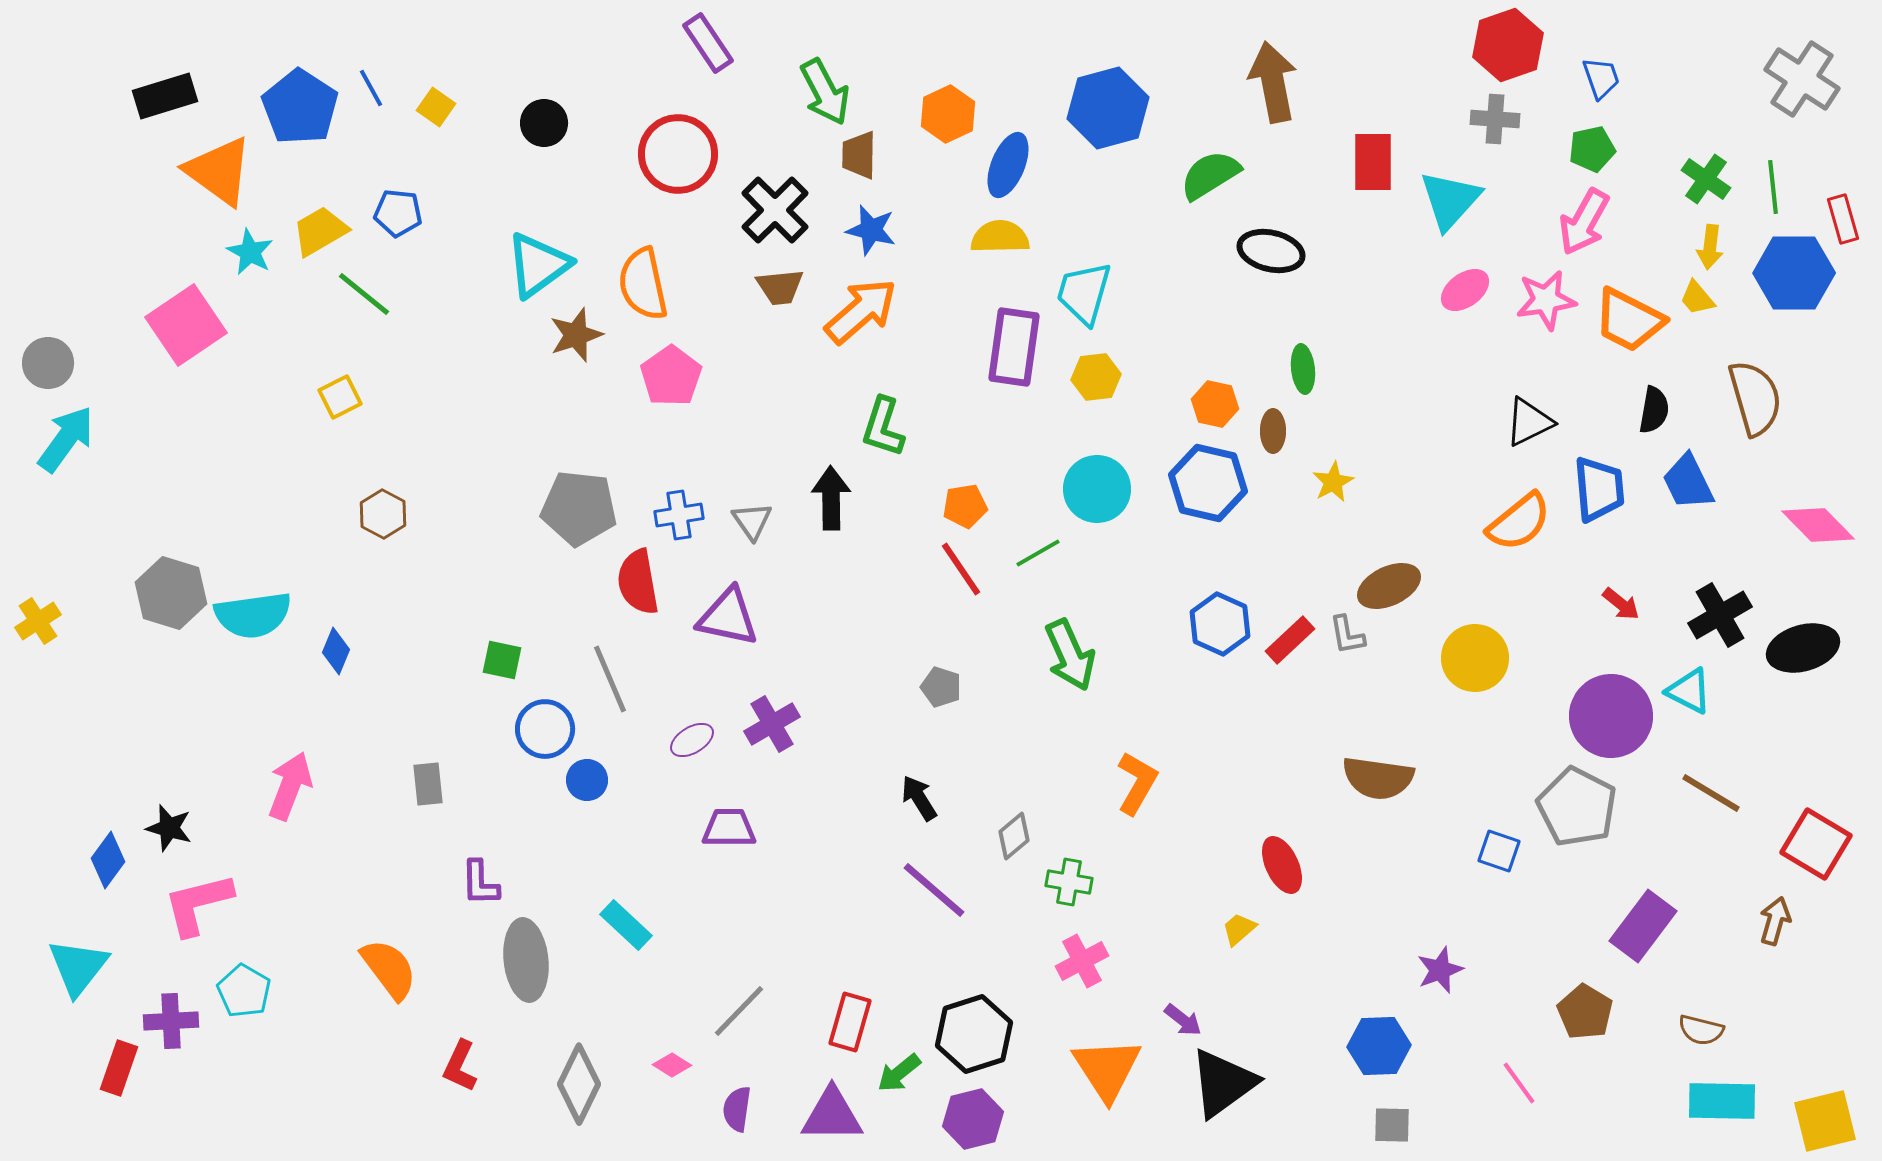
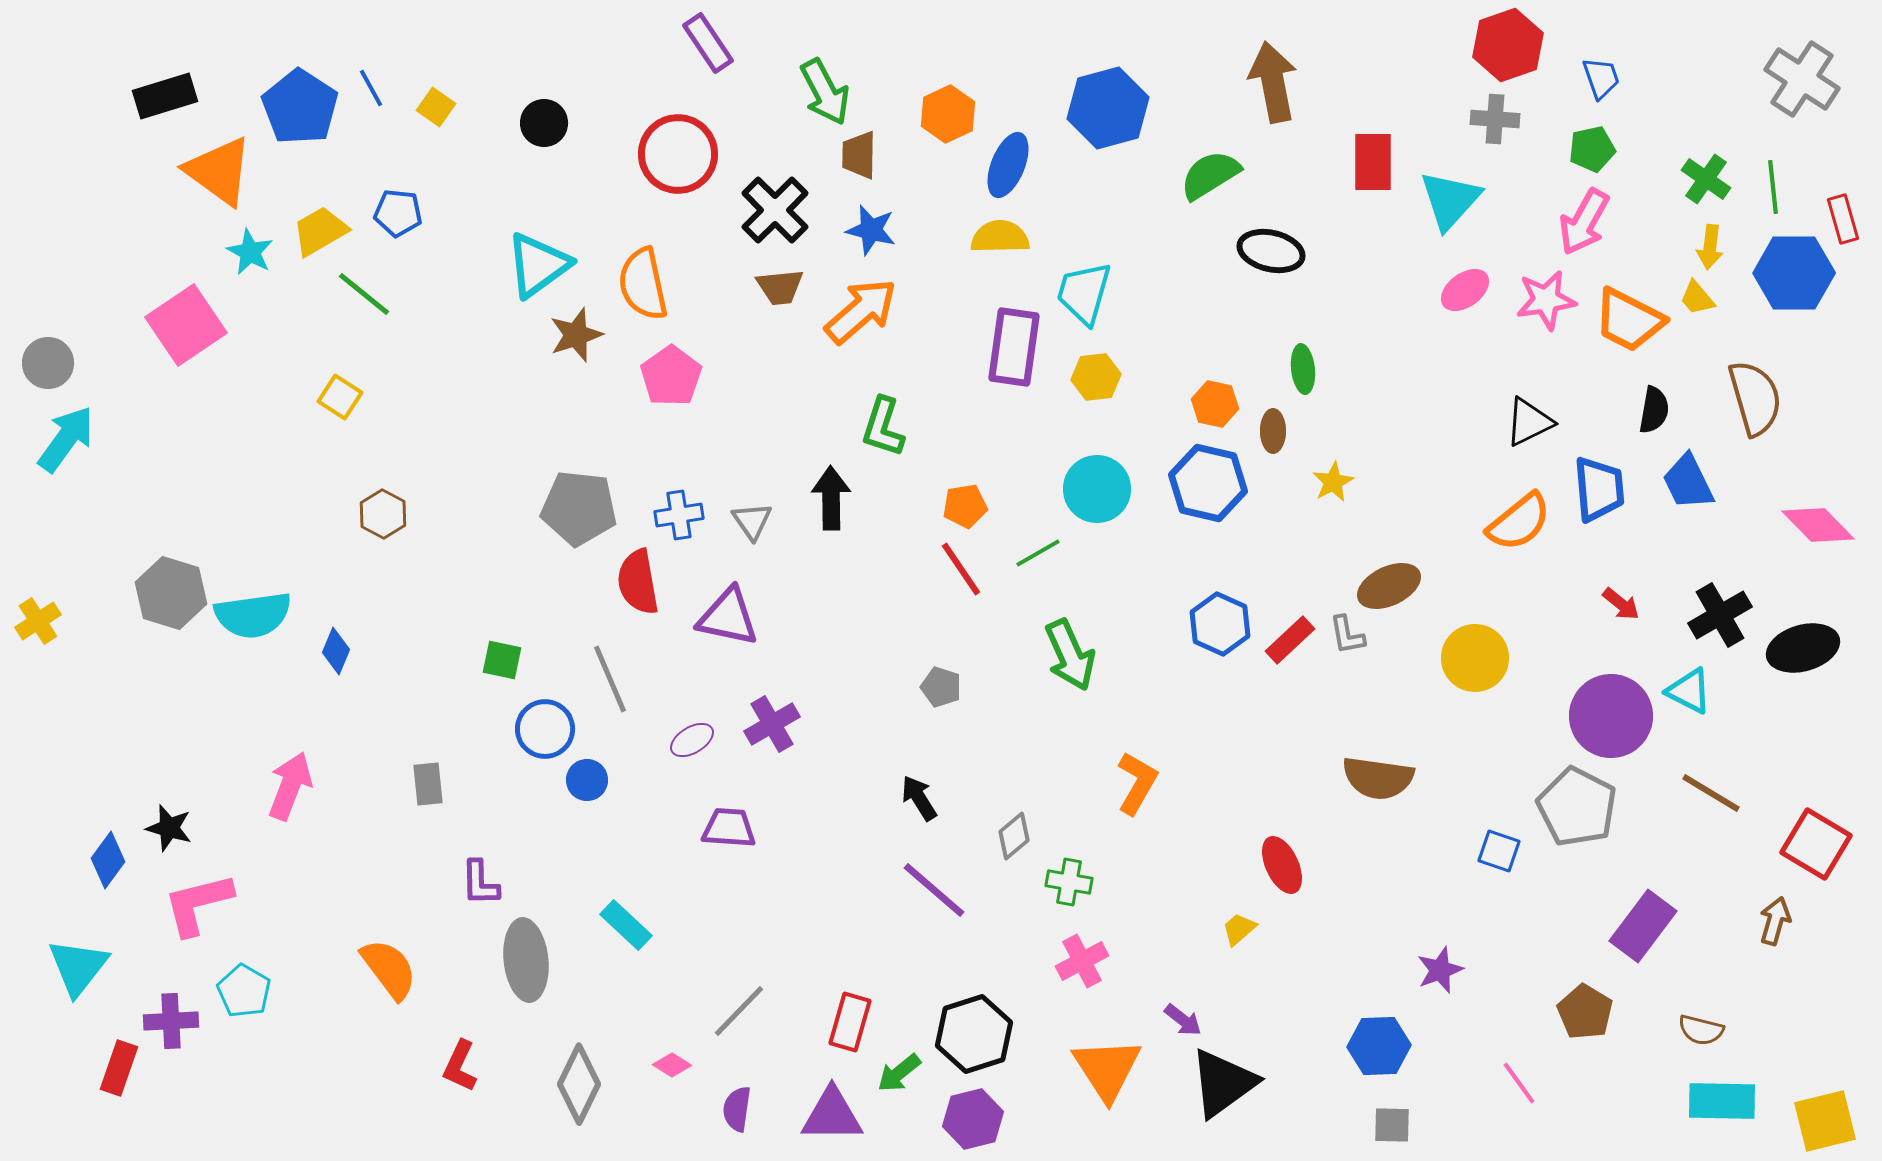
yellow square at (340, 397): rotated 30 degrees counterclockwise
purple trapezoid at (729, 828): rotated 4 degrees clockwise
